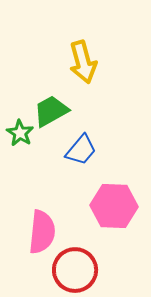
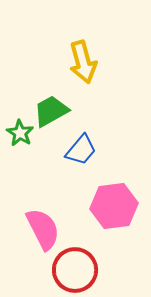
pink hexagon: rotated 9 degrees counterclockwise
pink semicircle: moved 1 px right, 3 px up; rotated 33 degrees counterclockwise
